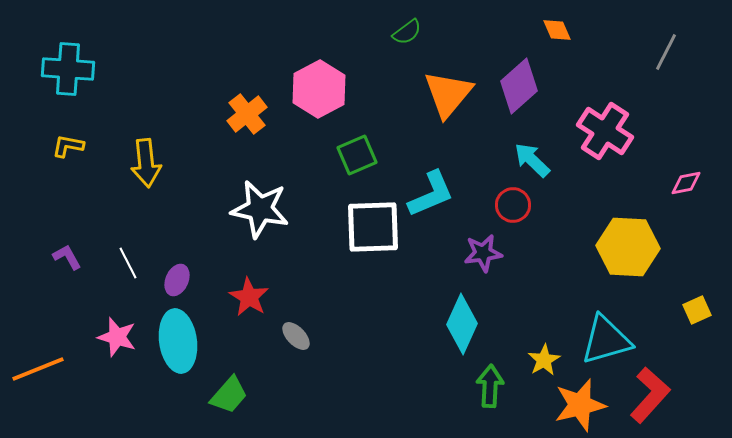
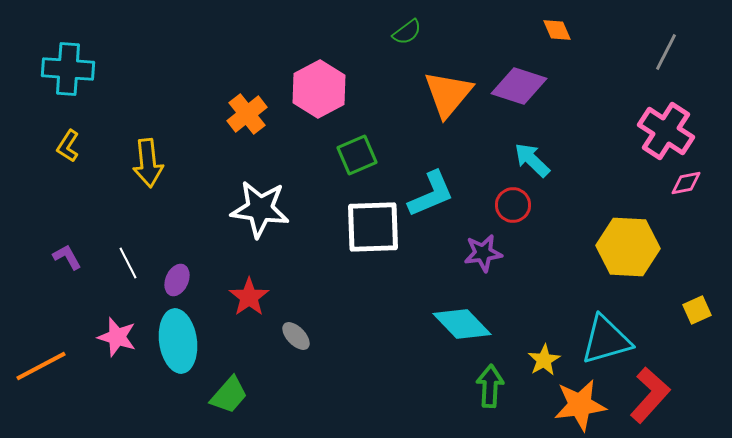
purple diamond: rotated 60 degrees clockwise
pink cross: moved 61 px right
yellow L-shape: rotated 68 degrees counterclockwise
yellow arrow: moved 2 px right
white star: rotated 4 degrees counterclockwise
red star: rotated 6 degrees clockwise
cyan diamond: rotated 68 degrees counterclockwise
orange line: moved 3 px right, 3 px up; rotated 6 degrees counterclockwise
orange star: rotated 6 degrees clockwise
